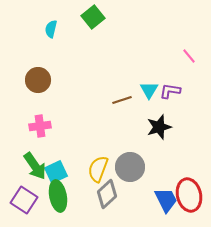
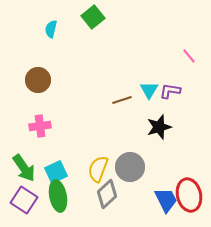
green arrow: moved 11 px left, 2 px down
